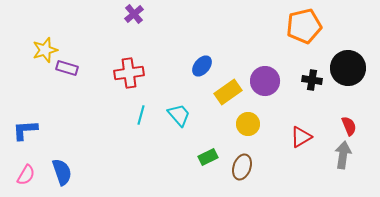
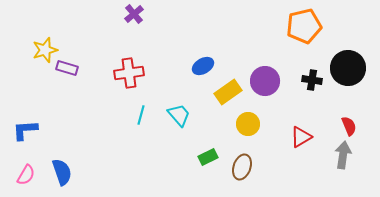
blue ellipse: moved 1 px right; rotated 20 degrees clockwise
